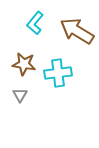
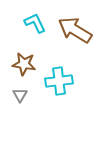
cyan L-shape: rotated 115 degrees clockwise
brown arrow: moved 2 px left, 1 px up
cyan cross: moved 1 px right, 8 px down
